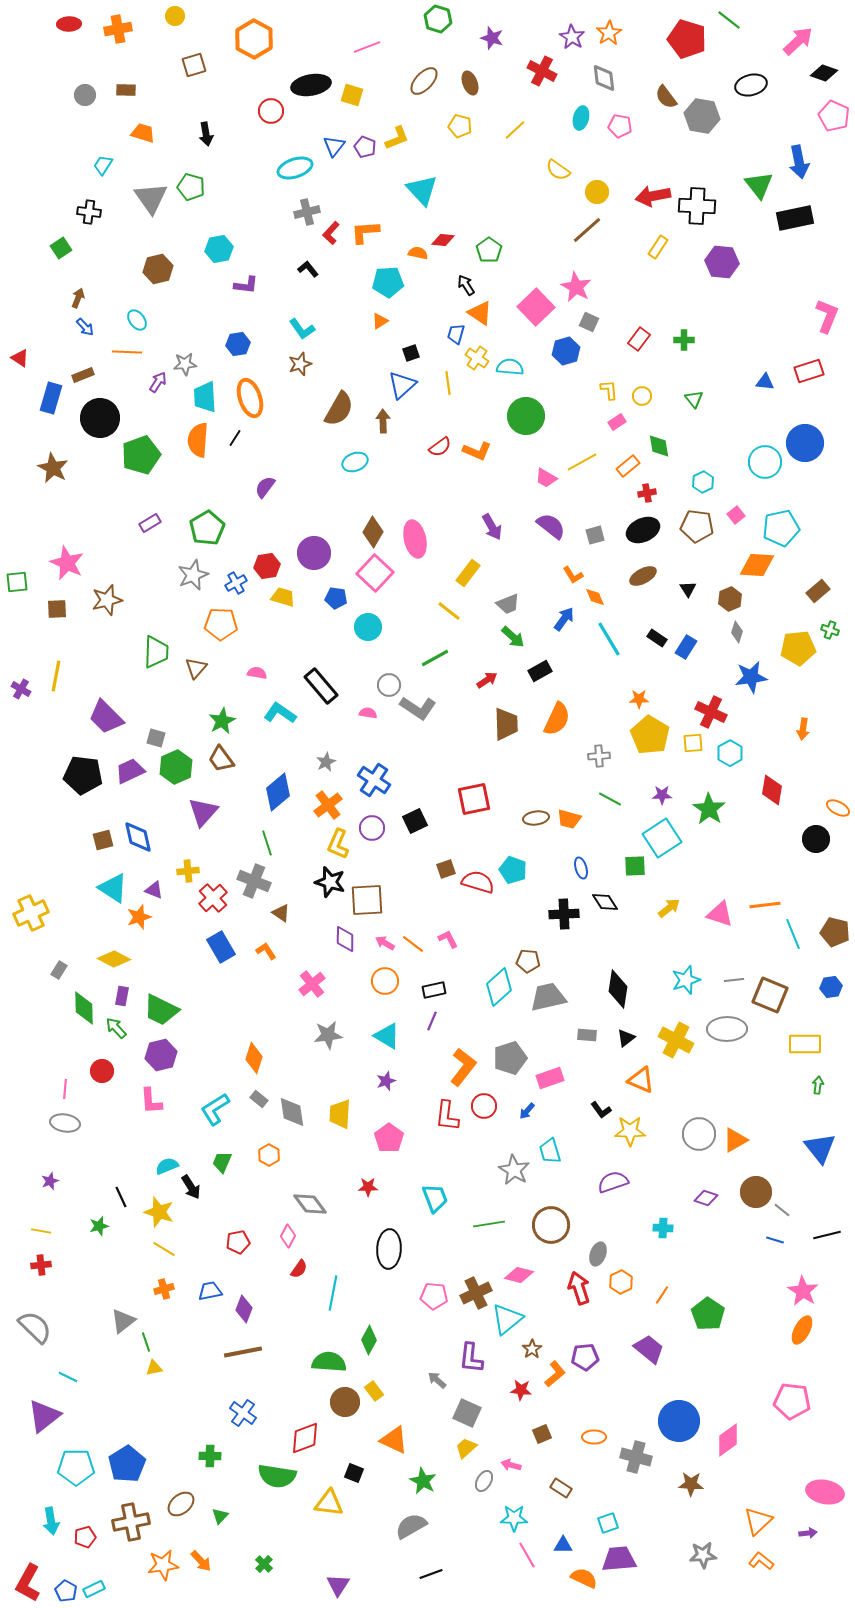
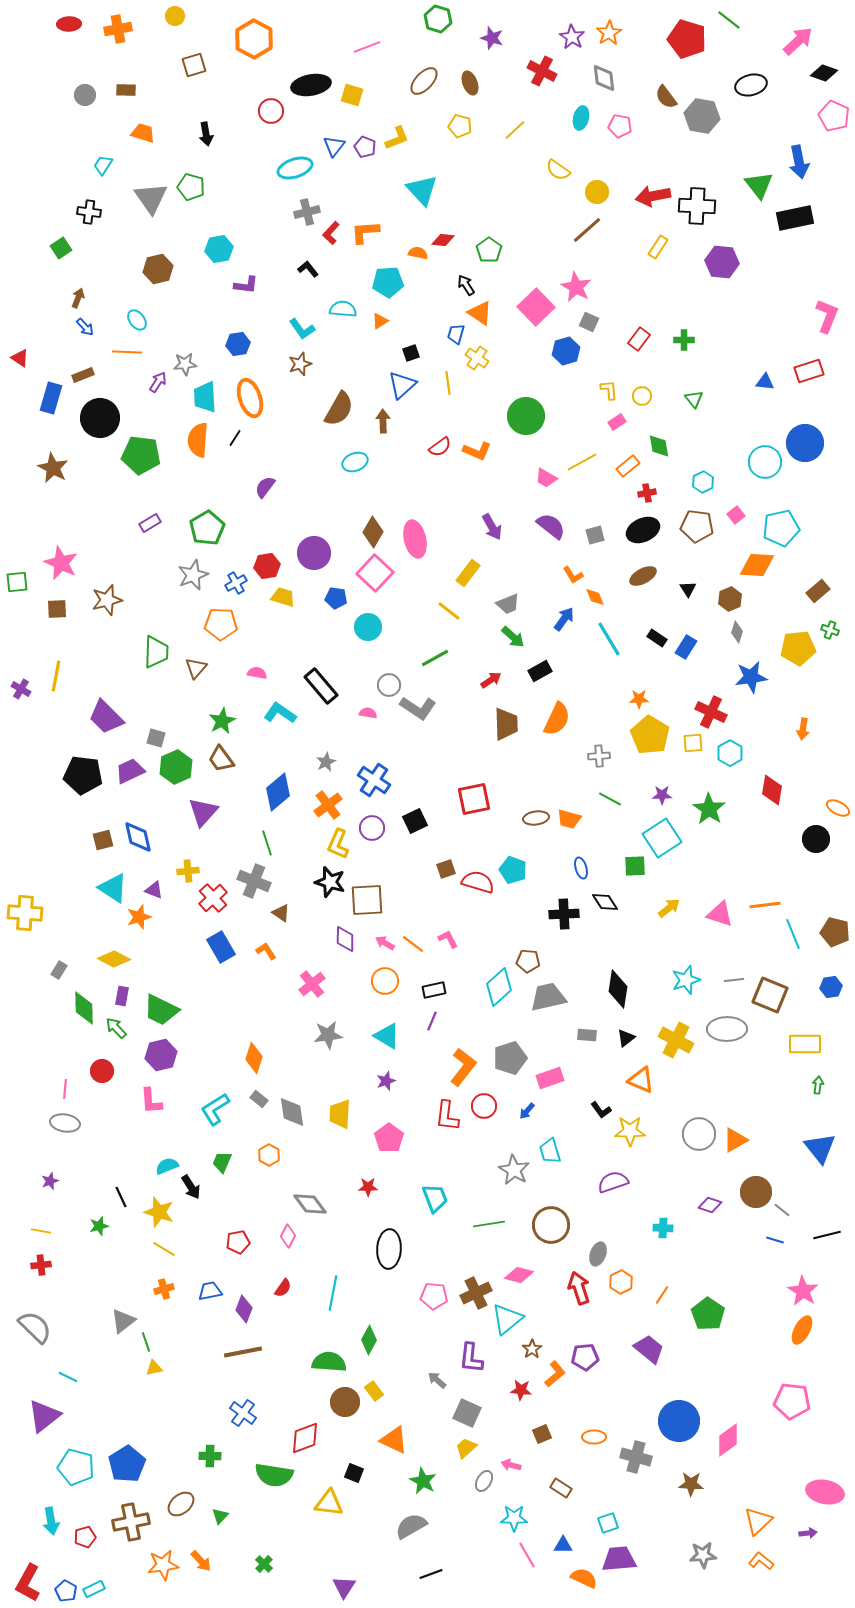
cyan semicircle at (510, 367): moved 167 px left, 58 px up
green pentagon at (141, 455): rotated 27 degrees clockwise
pink star at (67, 563): moved 6 px left
red arrow at (487, 680): moved 4 px right
yellow cross at (31, 913): moved 6 px left; rotated 28 degrees clockwise
purple diamond at (706, 1198): moved 4 px right, 7 px down
red semicircle at (299, 1269): moved 16 px left, 19 px down
cyan pentagon at (76, 1467): rotated 15 degrees clockwise
green semicircle at (277, 1476): moved 3 px left, 1 px up
purple triangle at (338, 1585): moved 6 px right, 2 px down
